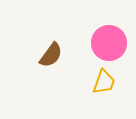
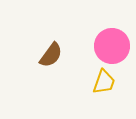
pink circle: moved 3 px right, 3 px down
